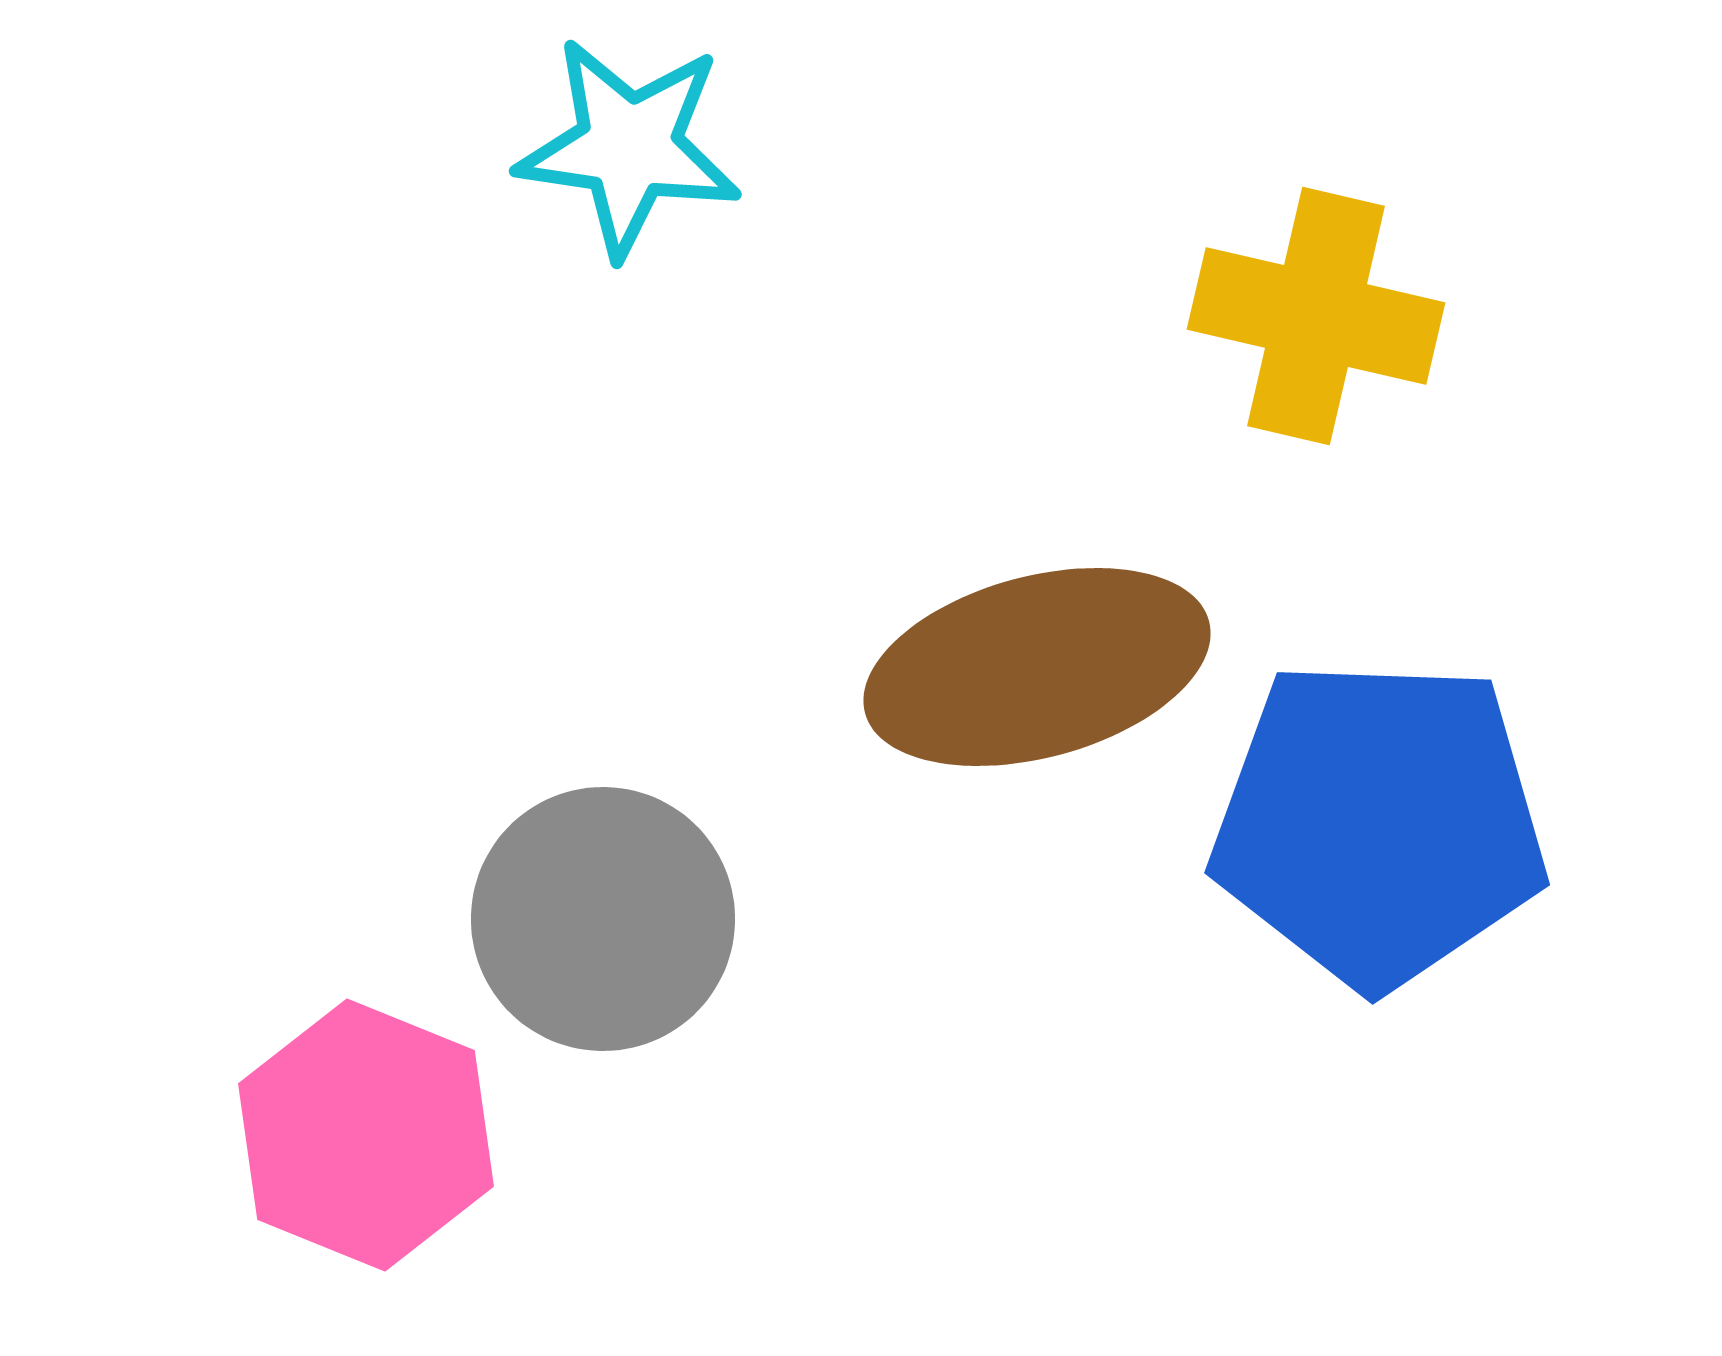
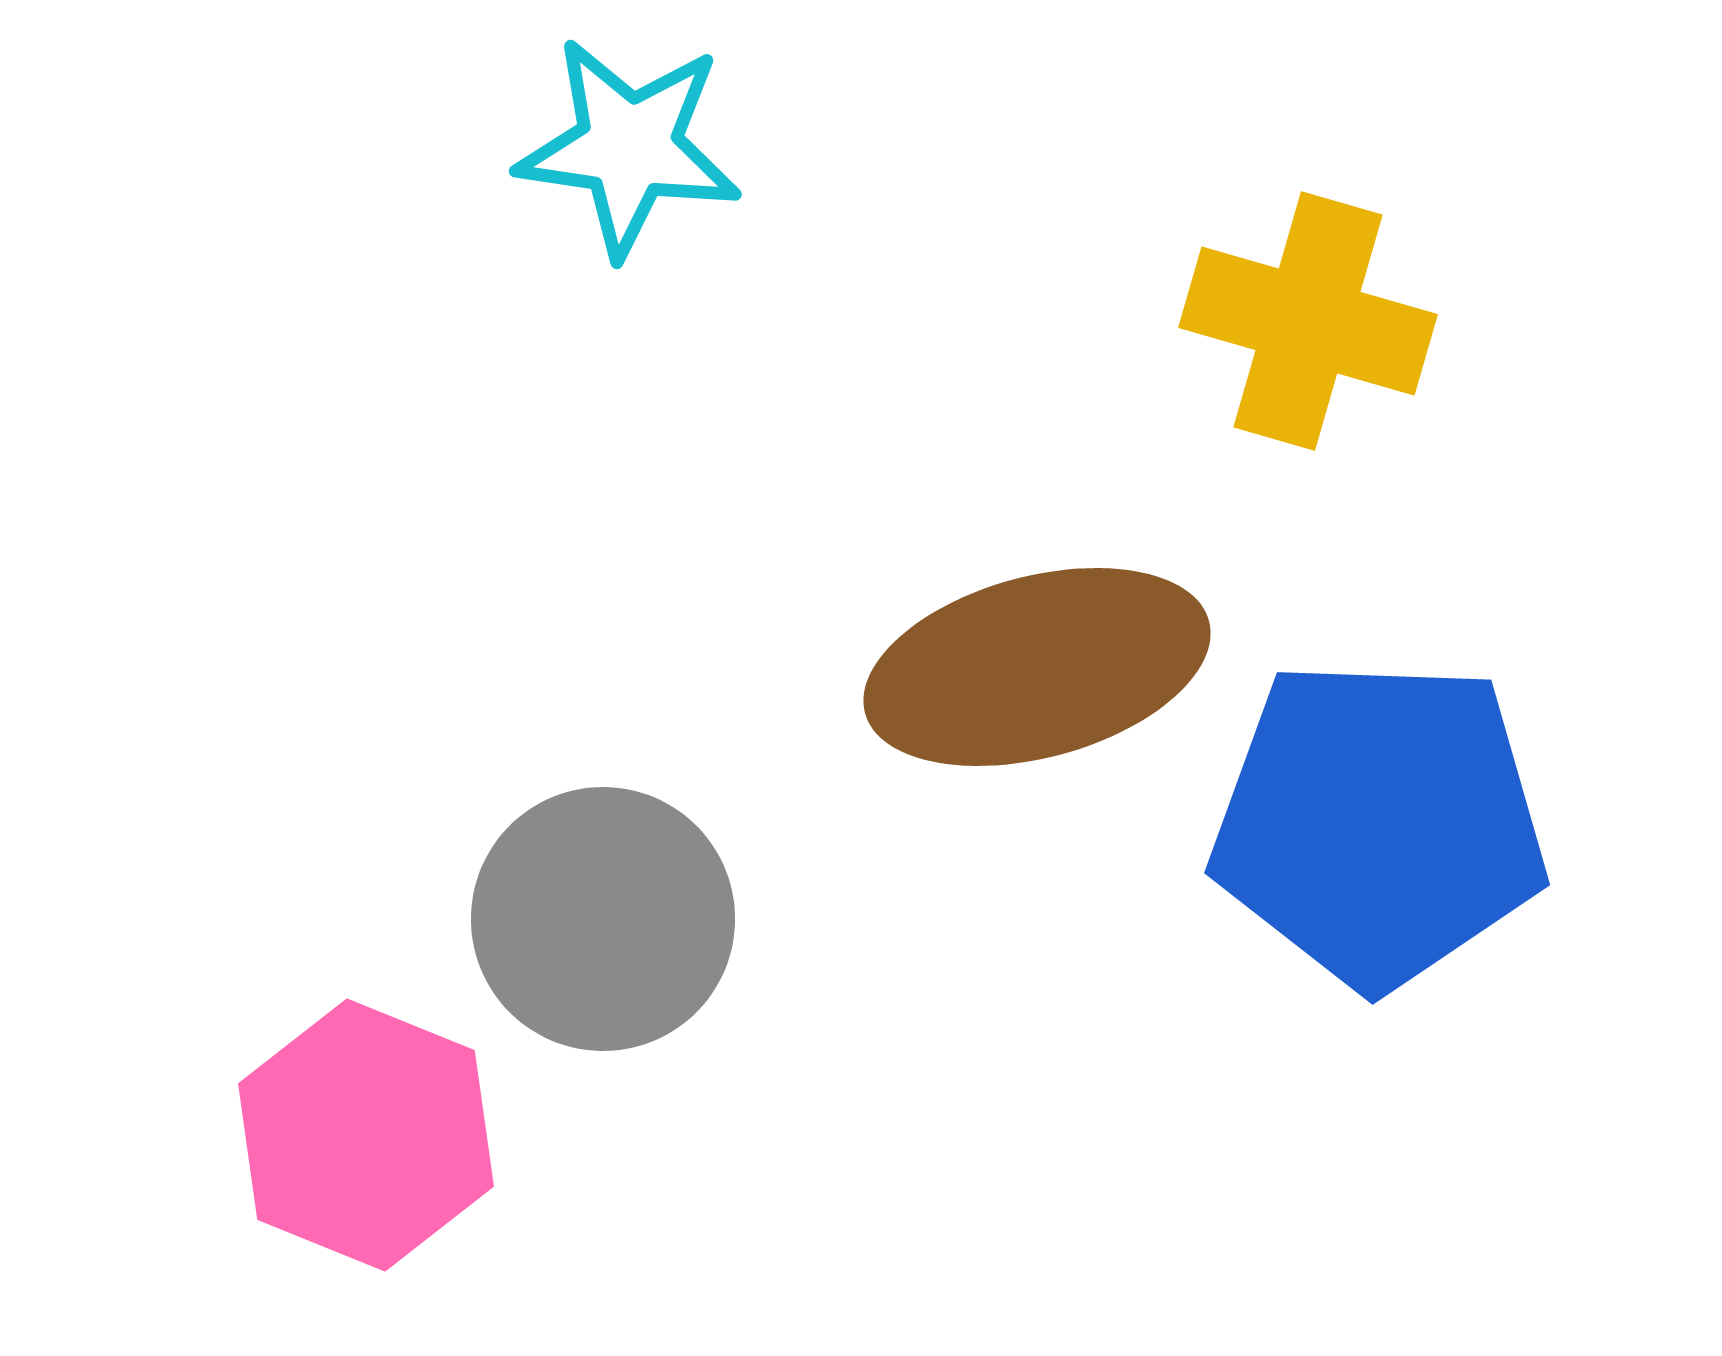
yellow cross: moved 8 px left, 5 px down; rotated 3 degrees clockwise
